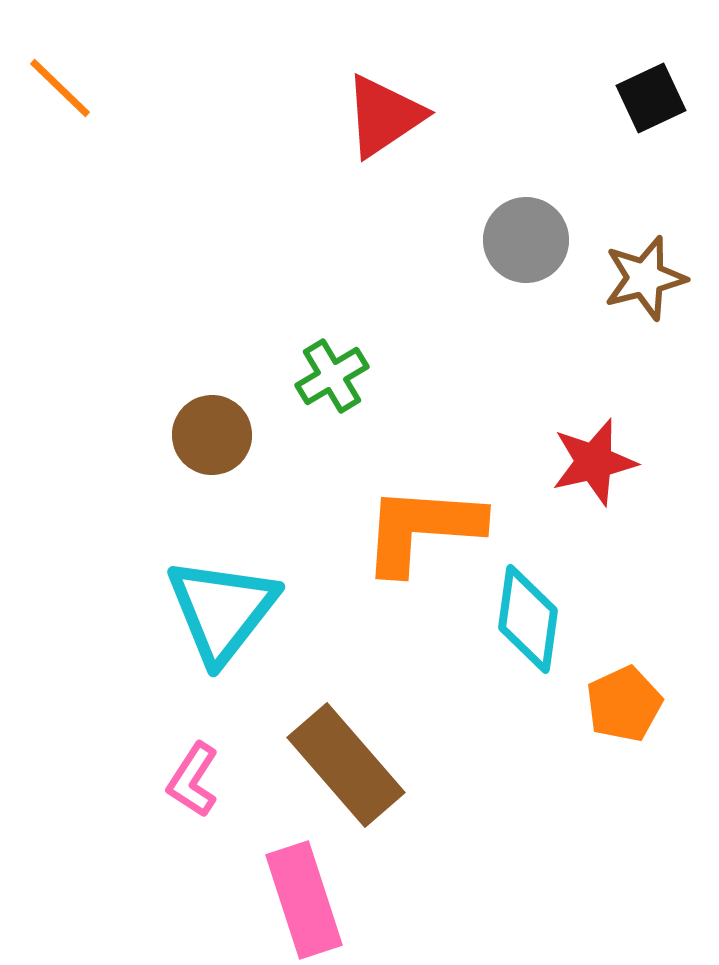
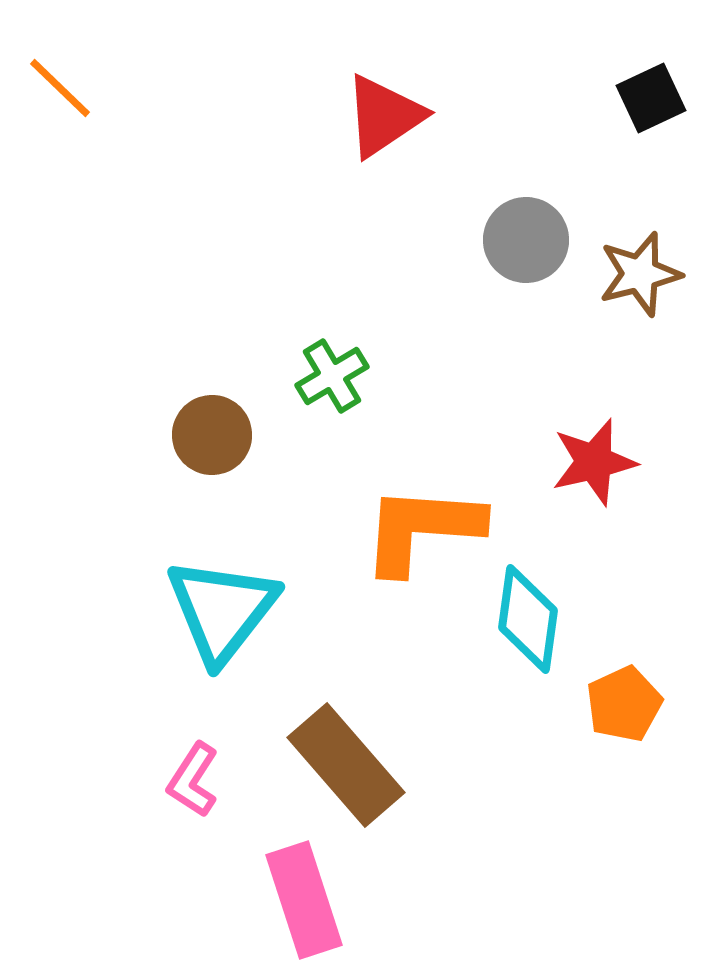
brown star: moved 5 px left, 4 px up
